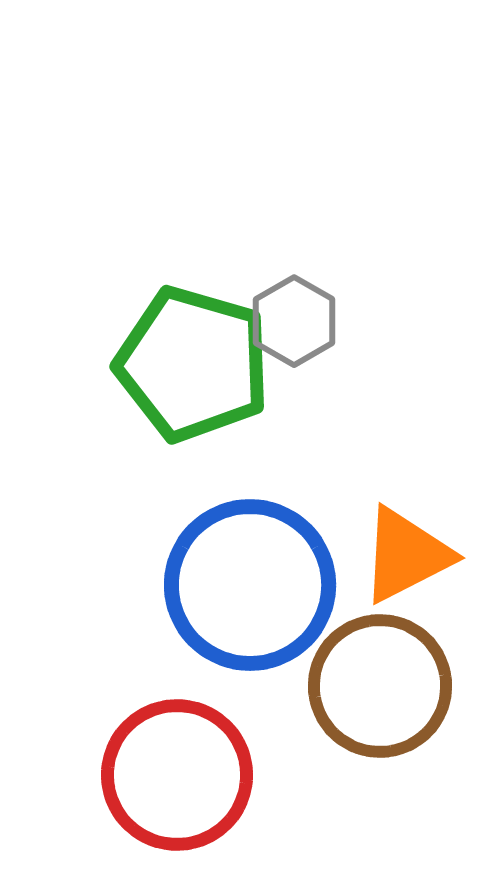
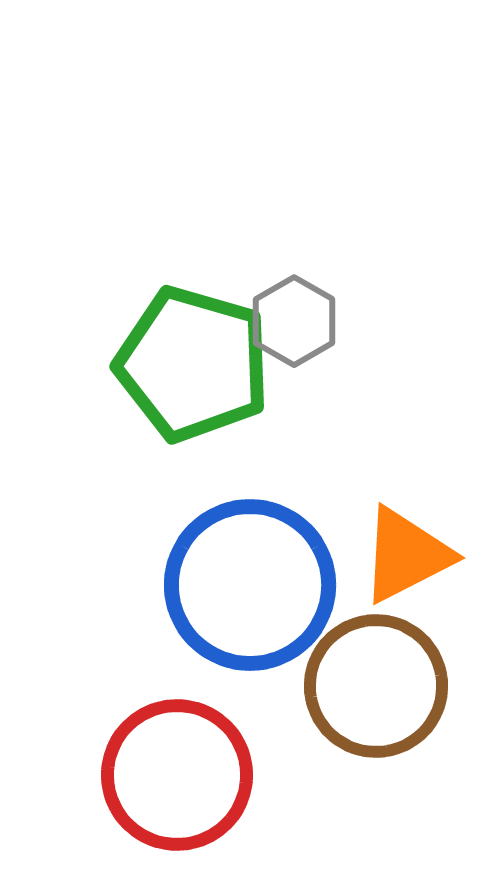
brown circle: moved 4 px left
